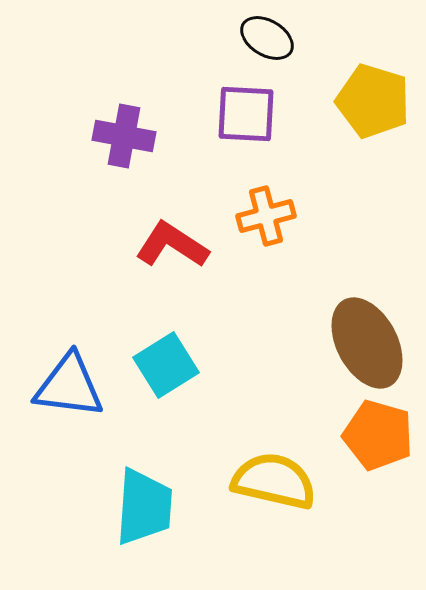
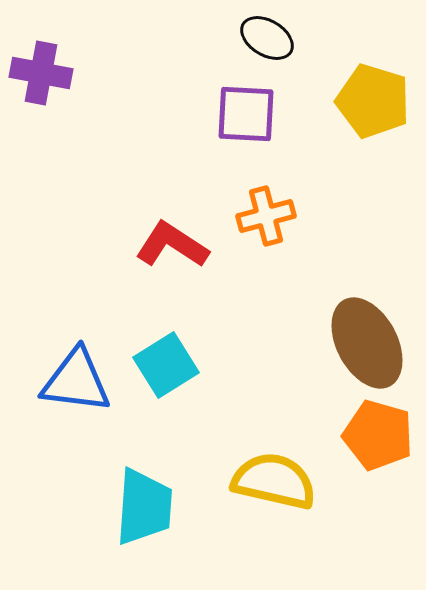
purple cross: moved 83 px left, 63 px up
blue triangle: moved 7 px right, 5 px up
